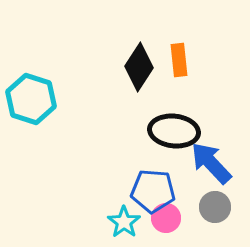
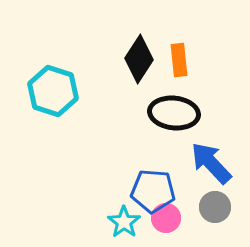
black diamond: moved 8 px up
cyan hexagon: moved 22 px right, 8 px up
black ellipse: moved 18 px up
